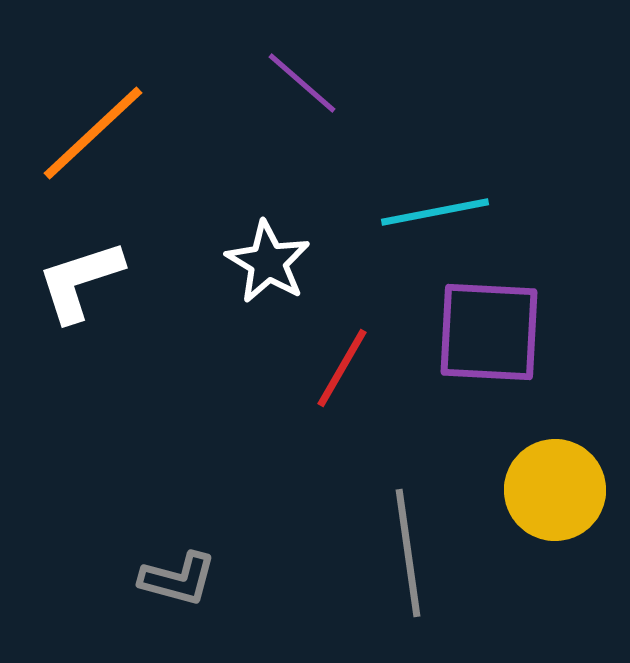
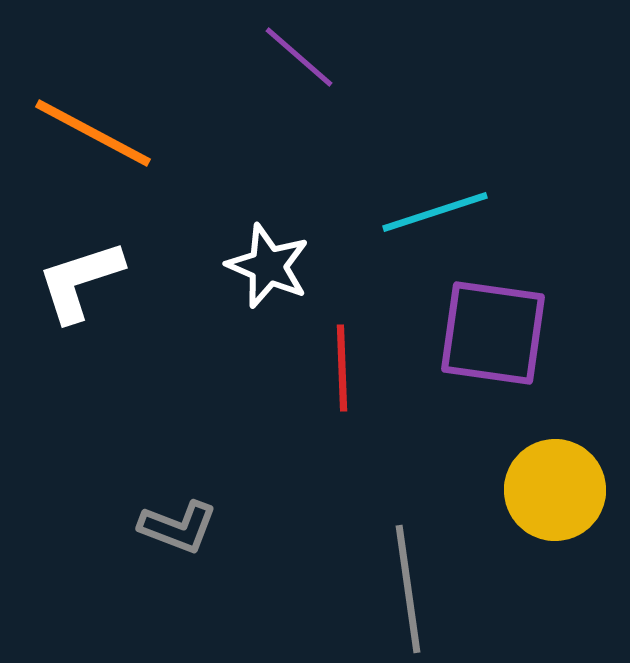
purple line: moved 3 px left, 26 px up
orange line: rotated 71 degrees clockwise
cyan line: rotated 7 degrees counterclockwise
white star: moved 4 px down; rotated 8 degrees counterclockwise
purple square: moved 4 px right, 1 px down; rotated 5 degrees clockwise
red line: rotated 32 degrees counterclockwise
gray line: moved 36 px down
gray L-shape: moved 52 px up; rotated 6 degrees clockwise
